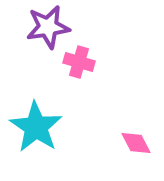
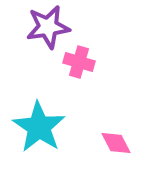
cyan star: moved 3 px right
pink diamond: moved 20 px left
